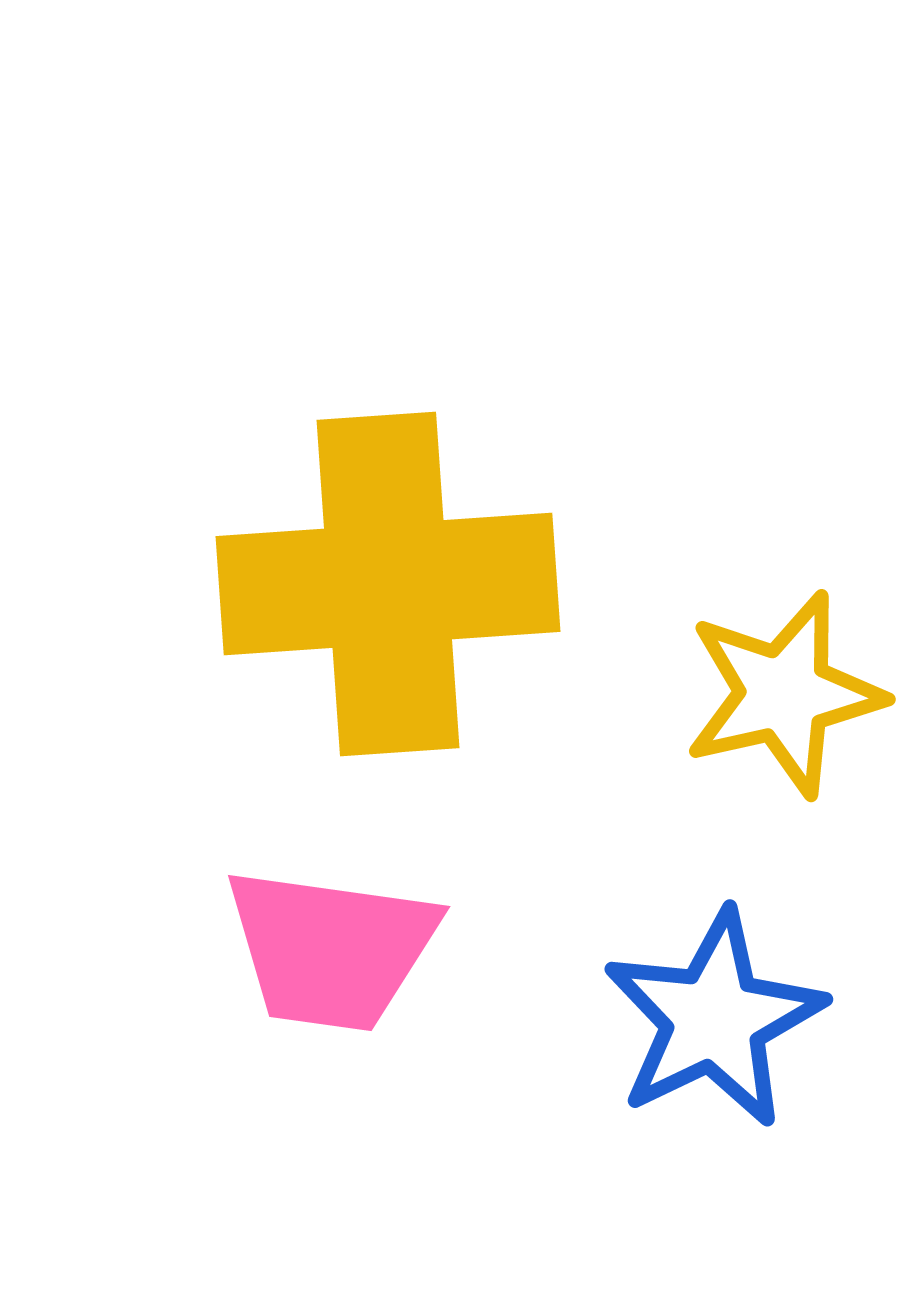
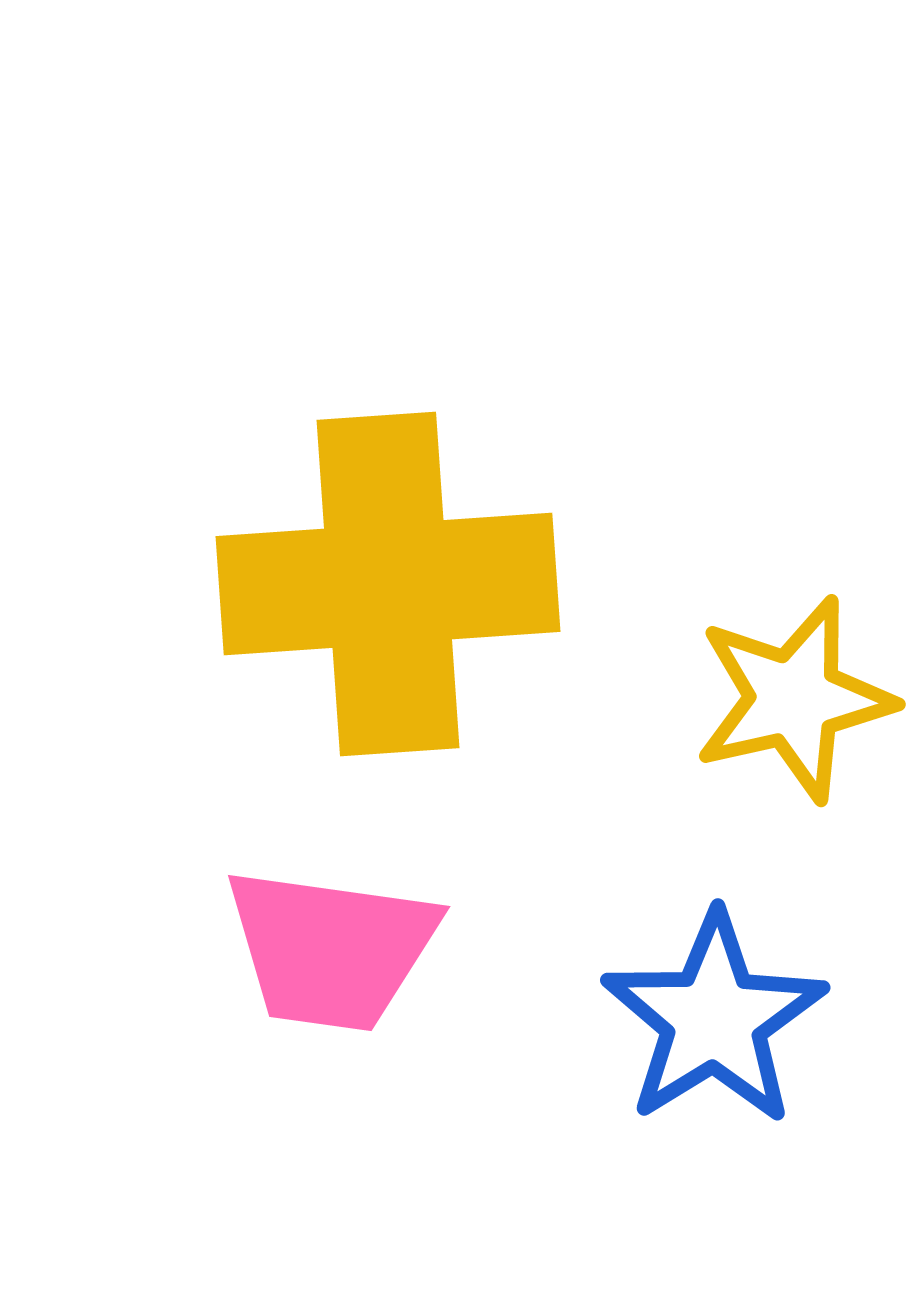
yellow star: moved 10 px right, 5 px down
blue star: rotated 6 degrees counterclockwise
